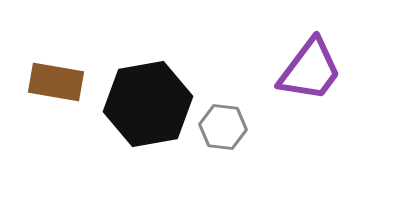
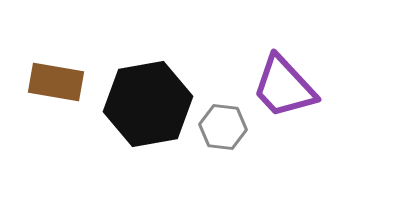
purple trapezoid: moved 26 px left, 17 px down; rotated 100 degrees clockwise
